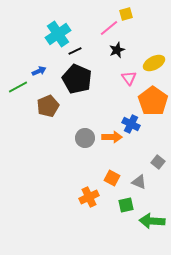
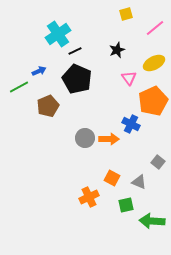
pink line: moved 46 px right
green line: moved 1 px right
orange pentagon: rotated 12 degrees clockwise
orange arrow: moved 3 px left, 2 px down
